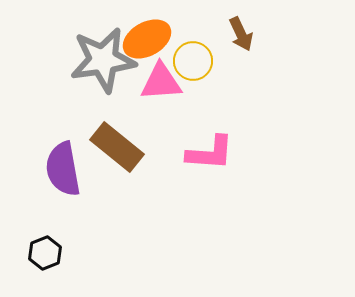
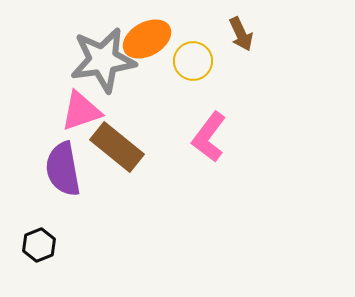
pink triangle: moved 80 px left, 29 px down; rotated 15 degrees counterclockwise
pink L-shape: moved 1 px left, 16 px up; rotated 123 degrees clockwise
black hexagon: moved 6 px left, 8 px up
